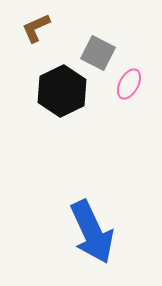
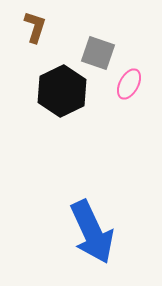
brown L-shape: moved 1 px left, 1 px up; rotated 132 degrees clockwise
gray square: rotated 8 degrees counterclockwise
